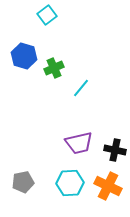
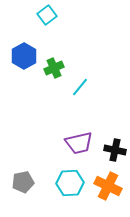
blue hexagon: rotated 15 degrees clockwise
cyan line: moved 1 px left, 1 px up
